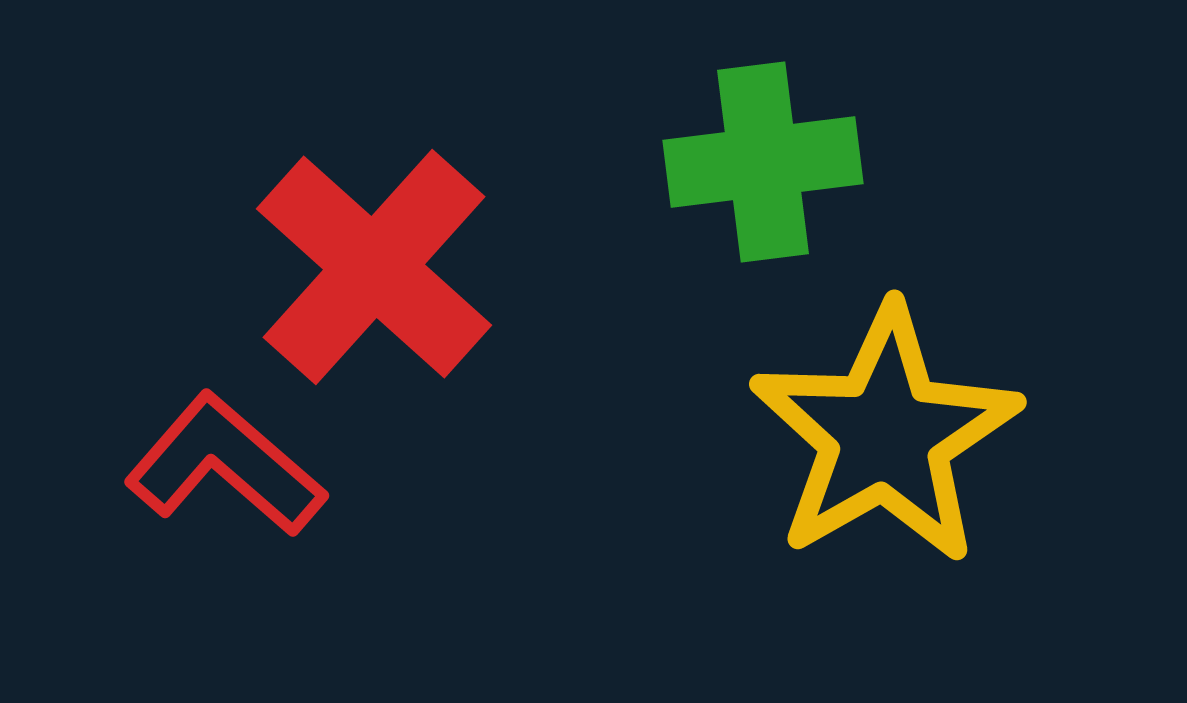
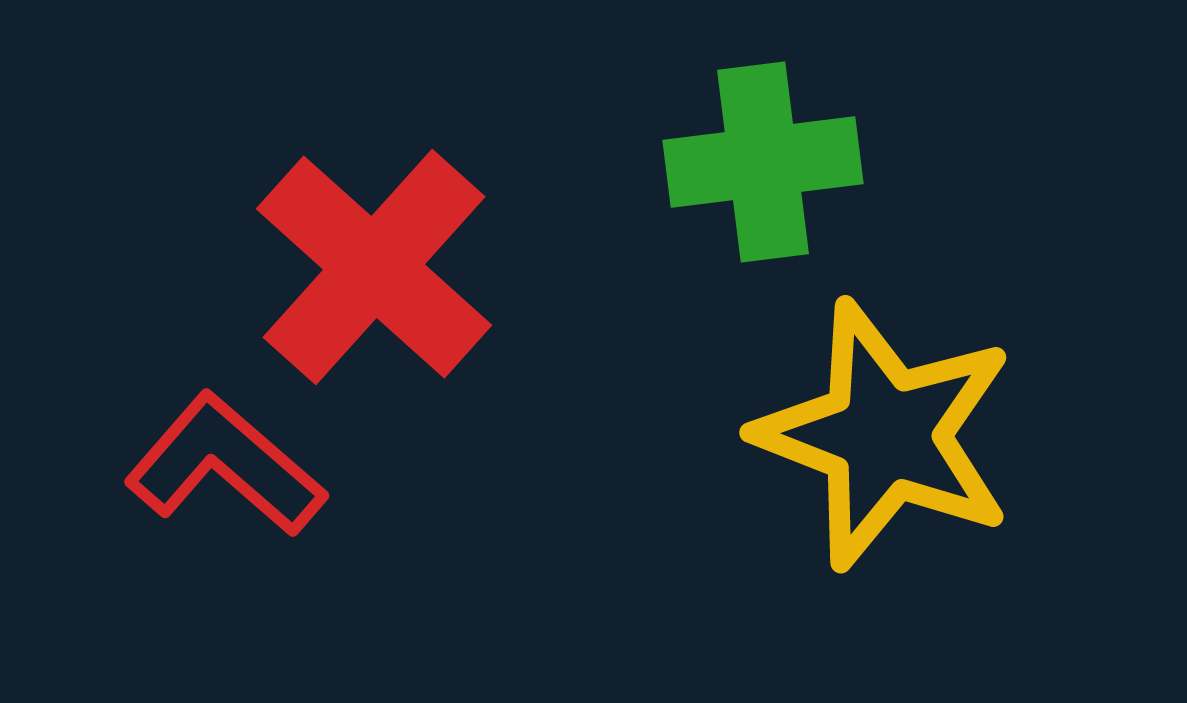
yellow star: rotated 21 degrees counterclockwise
